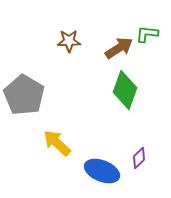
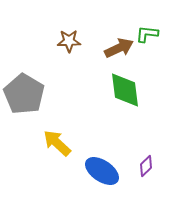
brown arrow: rotated 8 degrees clockwise
green diamond: rotated 27 degrees counterclockwise
gray pentagon: moved 1 px up
purple diamond: moved 7 px right, 8 px down
blue ellipse: rotated 12 degrees clockwise
